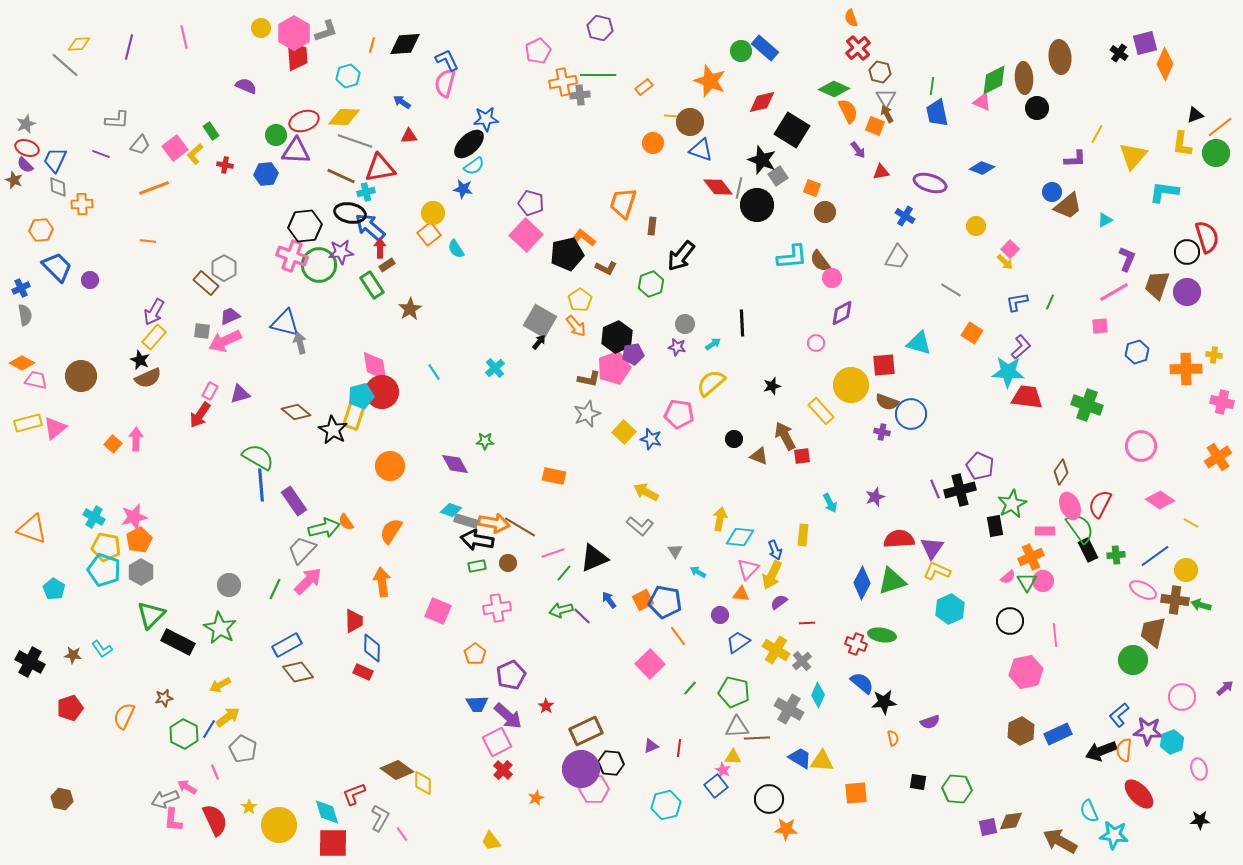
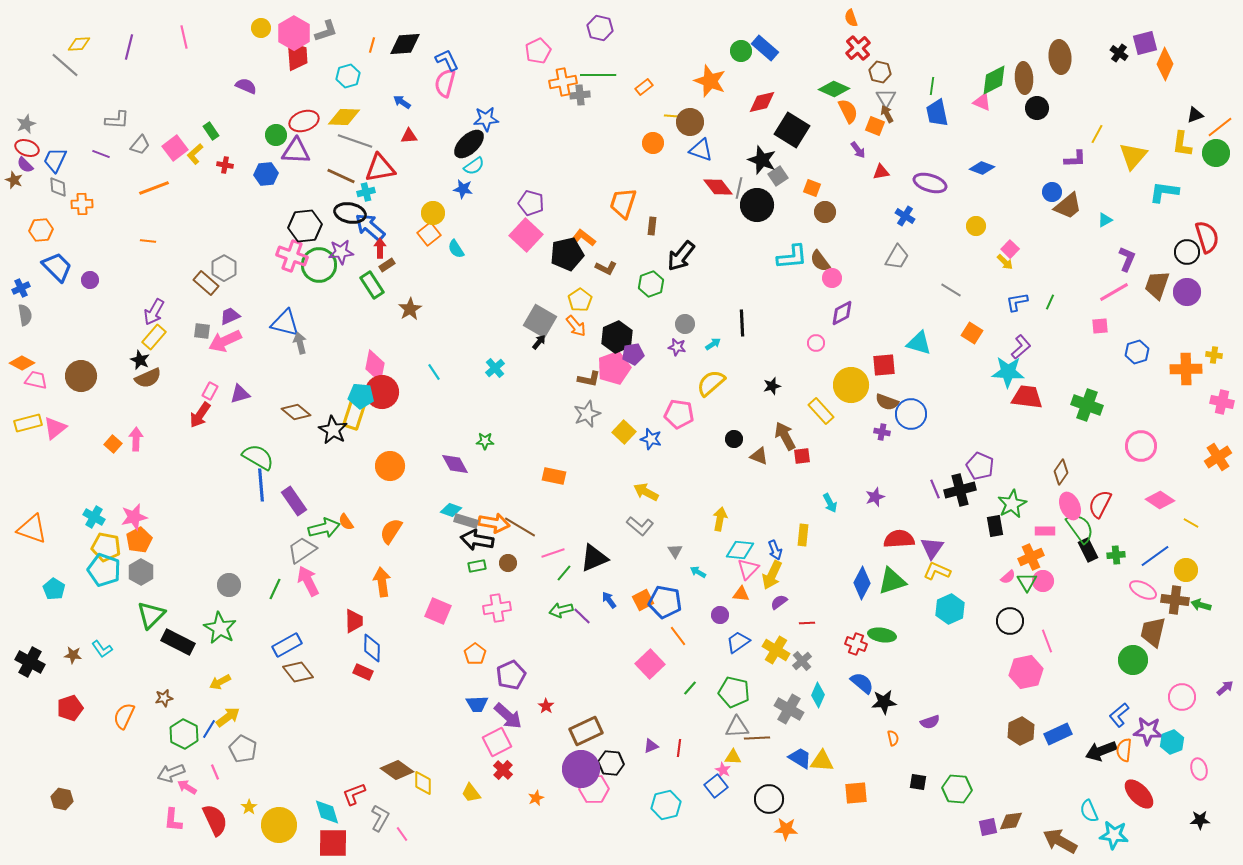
pink diamond at (375, 366): rotated 20 degrees clockwise
cyan pentagon at (361, 396): rotated 20 degrees clockwise
cyan diamond at (740, 537): moved 13 px down
gray trapezoid at (302, 550): rotated 12 degrees clockwise
pink arrow at (308, 581): rotated 72 degrees counterclockwise
pink line at (1055, 635): moved 8 px left, 6 px down; rotated 15 degrees counterclockwise
yellow arrow at (220, 685): moved 3 px up
gray arrow at (165, 799): moved 6 px right, 26 px up
yellow trapezoid at (491, 841): moved 20 px left, 48 px up
